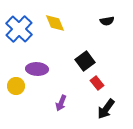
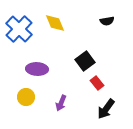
yellow circle: moved 10 px right, 11 px down
